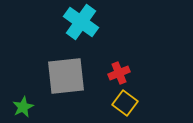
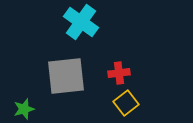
red cross: rotated 15 degrees clockwise
yellow square: moved 1 px right; rotated 15 degrees clockwise
green star: moved 1 px right, 2 px down; rotated 10 degrees clockwise
